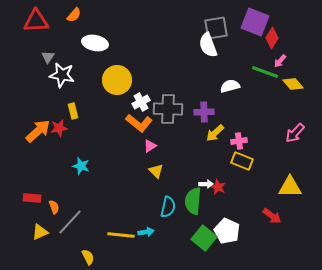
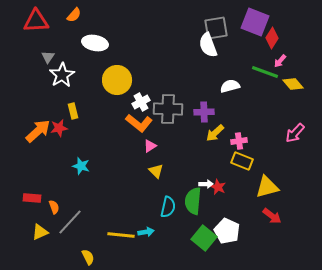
white star at (62, 75): rotated 30 degrees clockwise
yellow triangle at (290, 187): moved 23 px left; rotated 15 degrees counterclockwise
